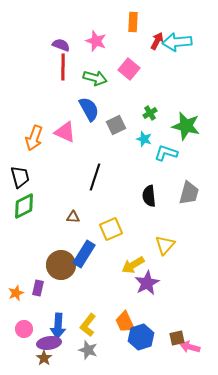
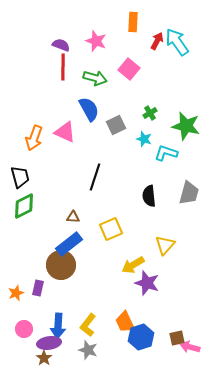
cyan arrow: rotated 60 degrees clockwise
blue rectangle: moved 15 px left, 10 px up; rotated 20 degrees clockwise
purple star: rotated 25 degrees counterclockwise
